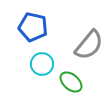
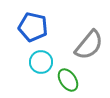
cyan circle: moved 1 px left, 2 px up
green ellipse: moved 3 px left, 2 px up; rotated 15 degrees clockwise
